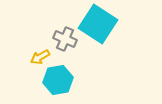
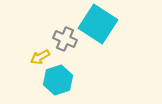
cyan hexagon: rotated 8 degrees counterclockwise
